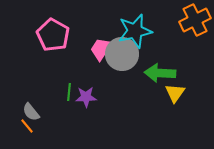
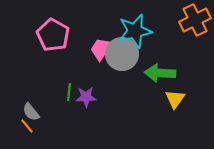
yellow triangle: moved 6 px down
